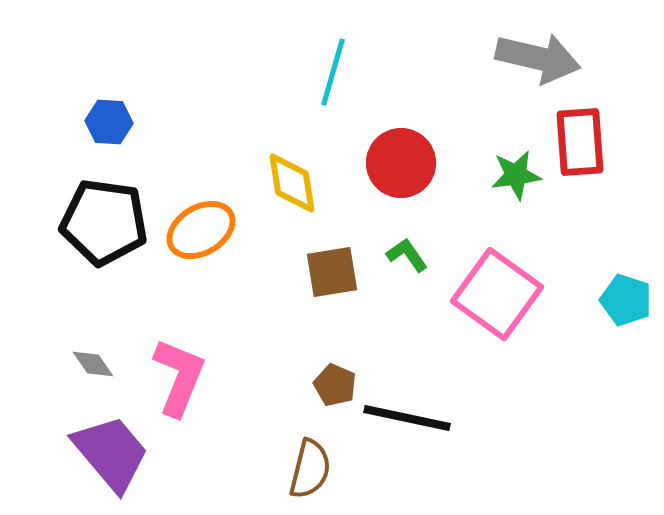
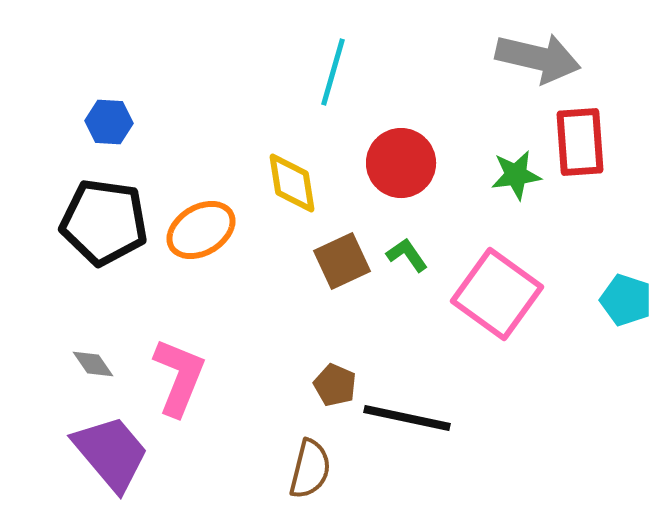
brown square: moved 10 px right, 11 px up; rotated 16 degrees counterclockwise
